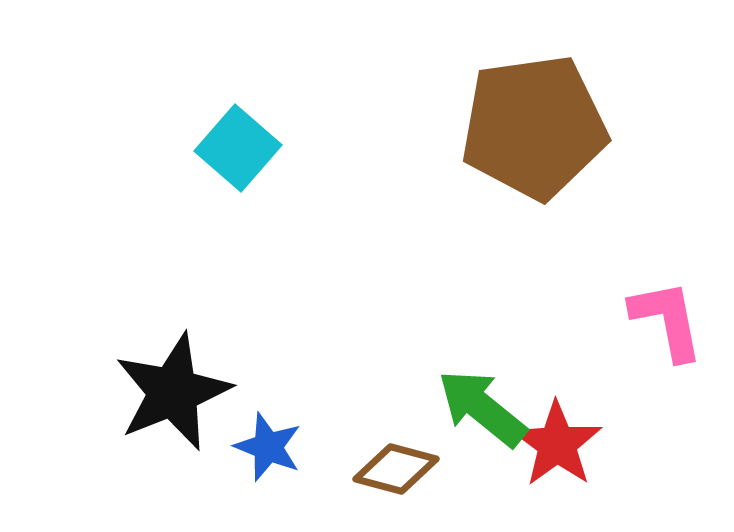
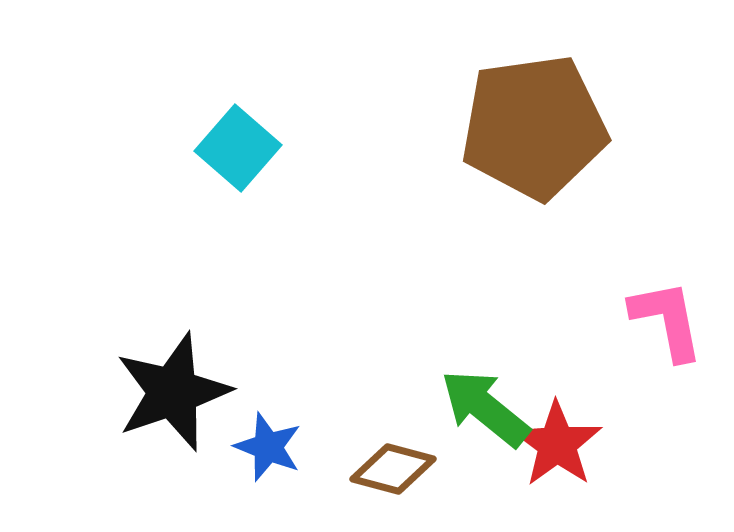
black star: rotated 3 degrees clockwise
green arrow: moved 3 px right
brown diamond: moved 3 px left
